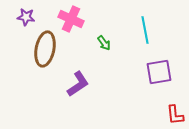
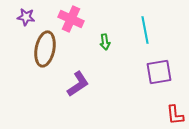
green arrow: moved 1 px right, 1 px up; rotated 28 degrees clockwise
